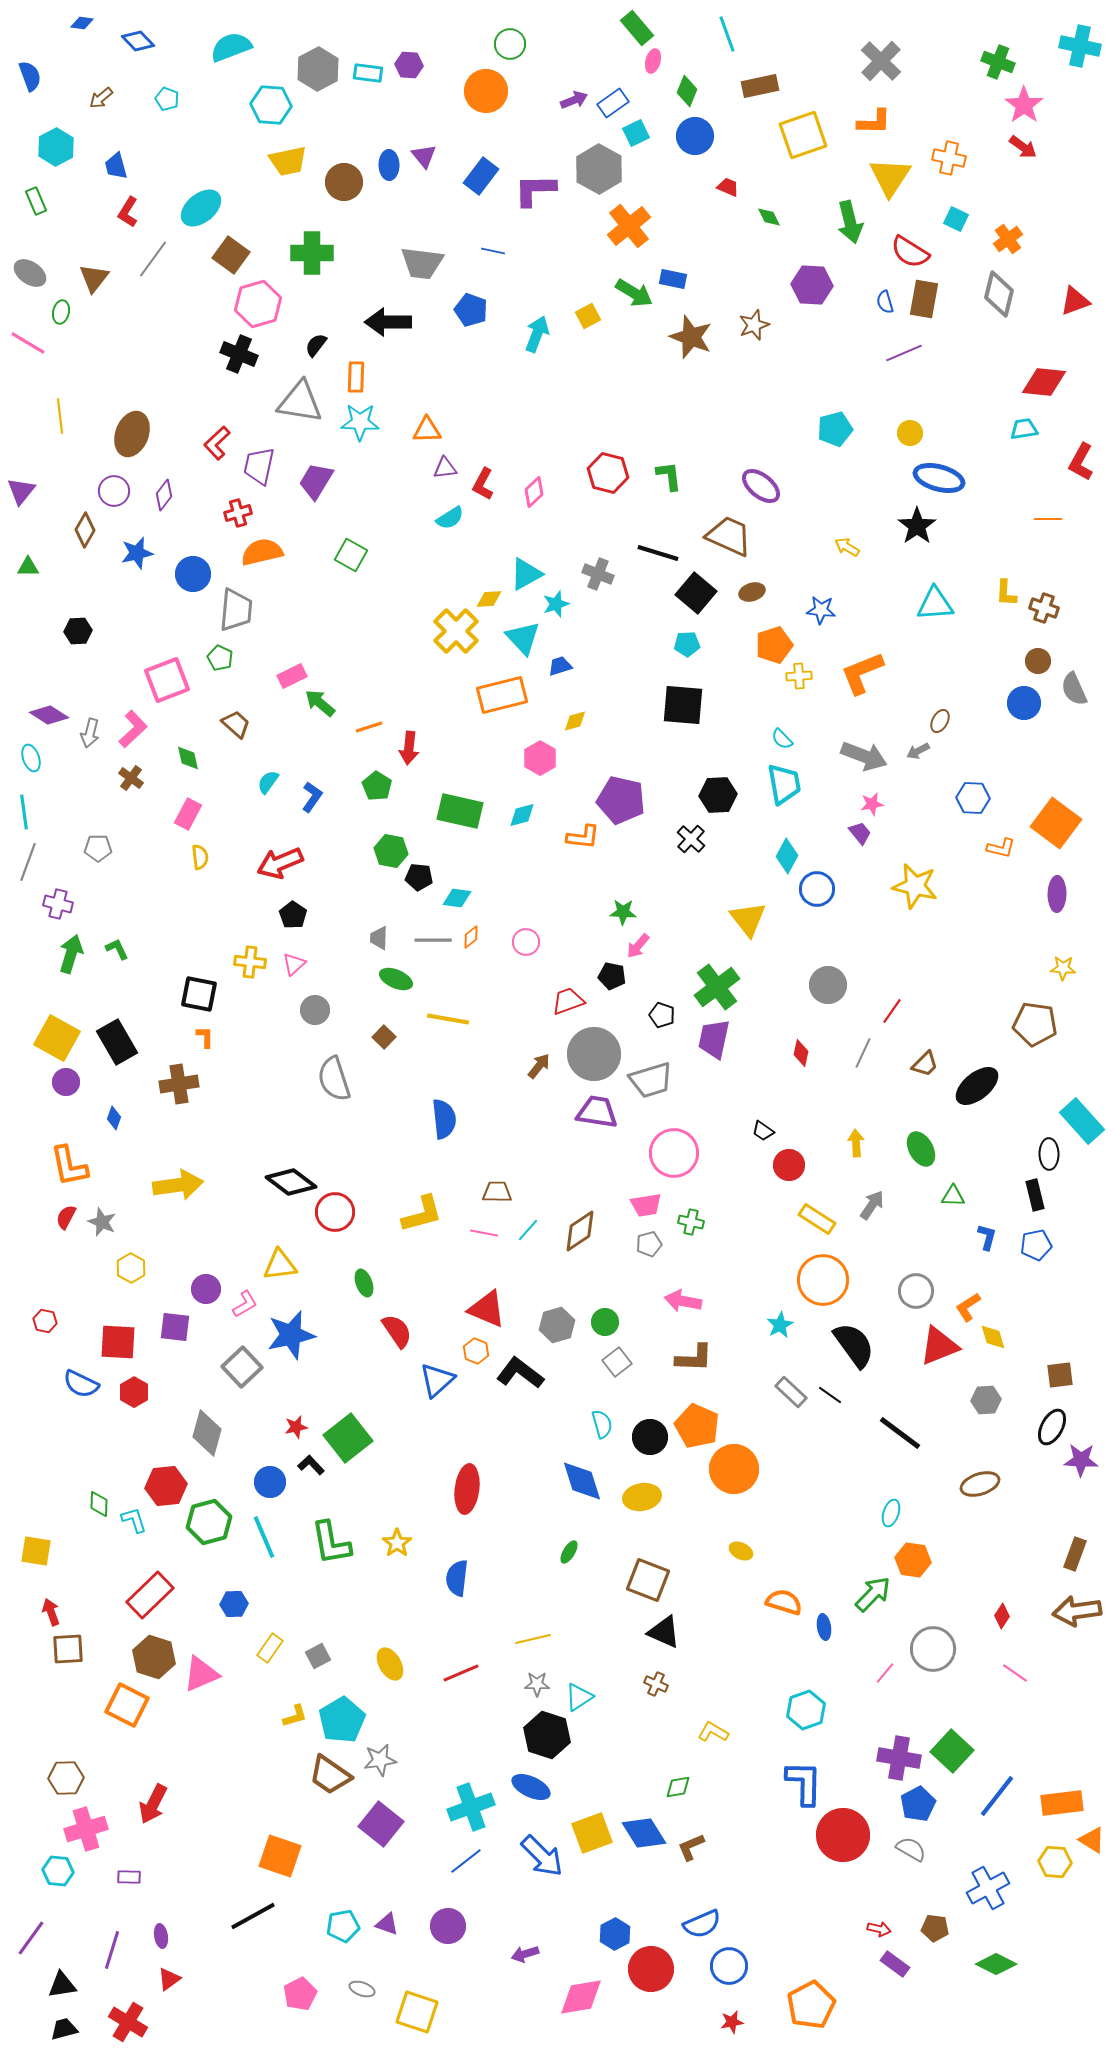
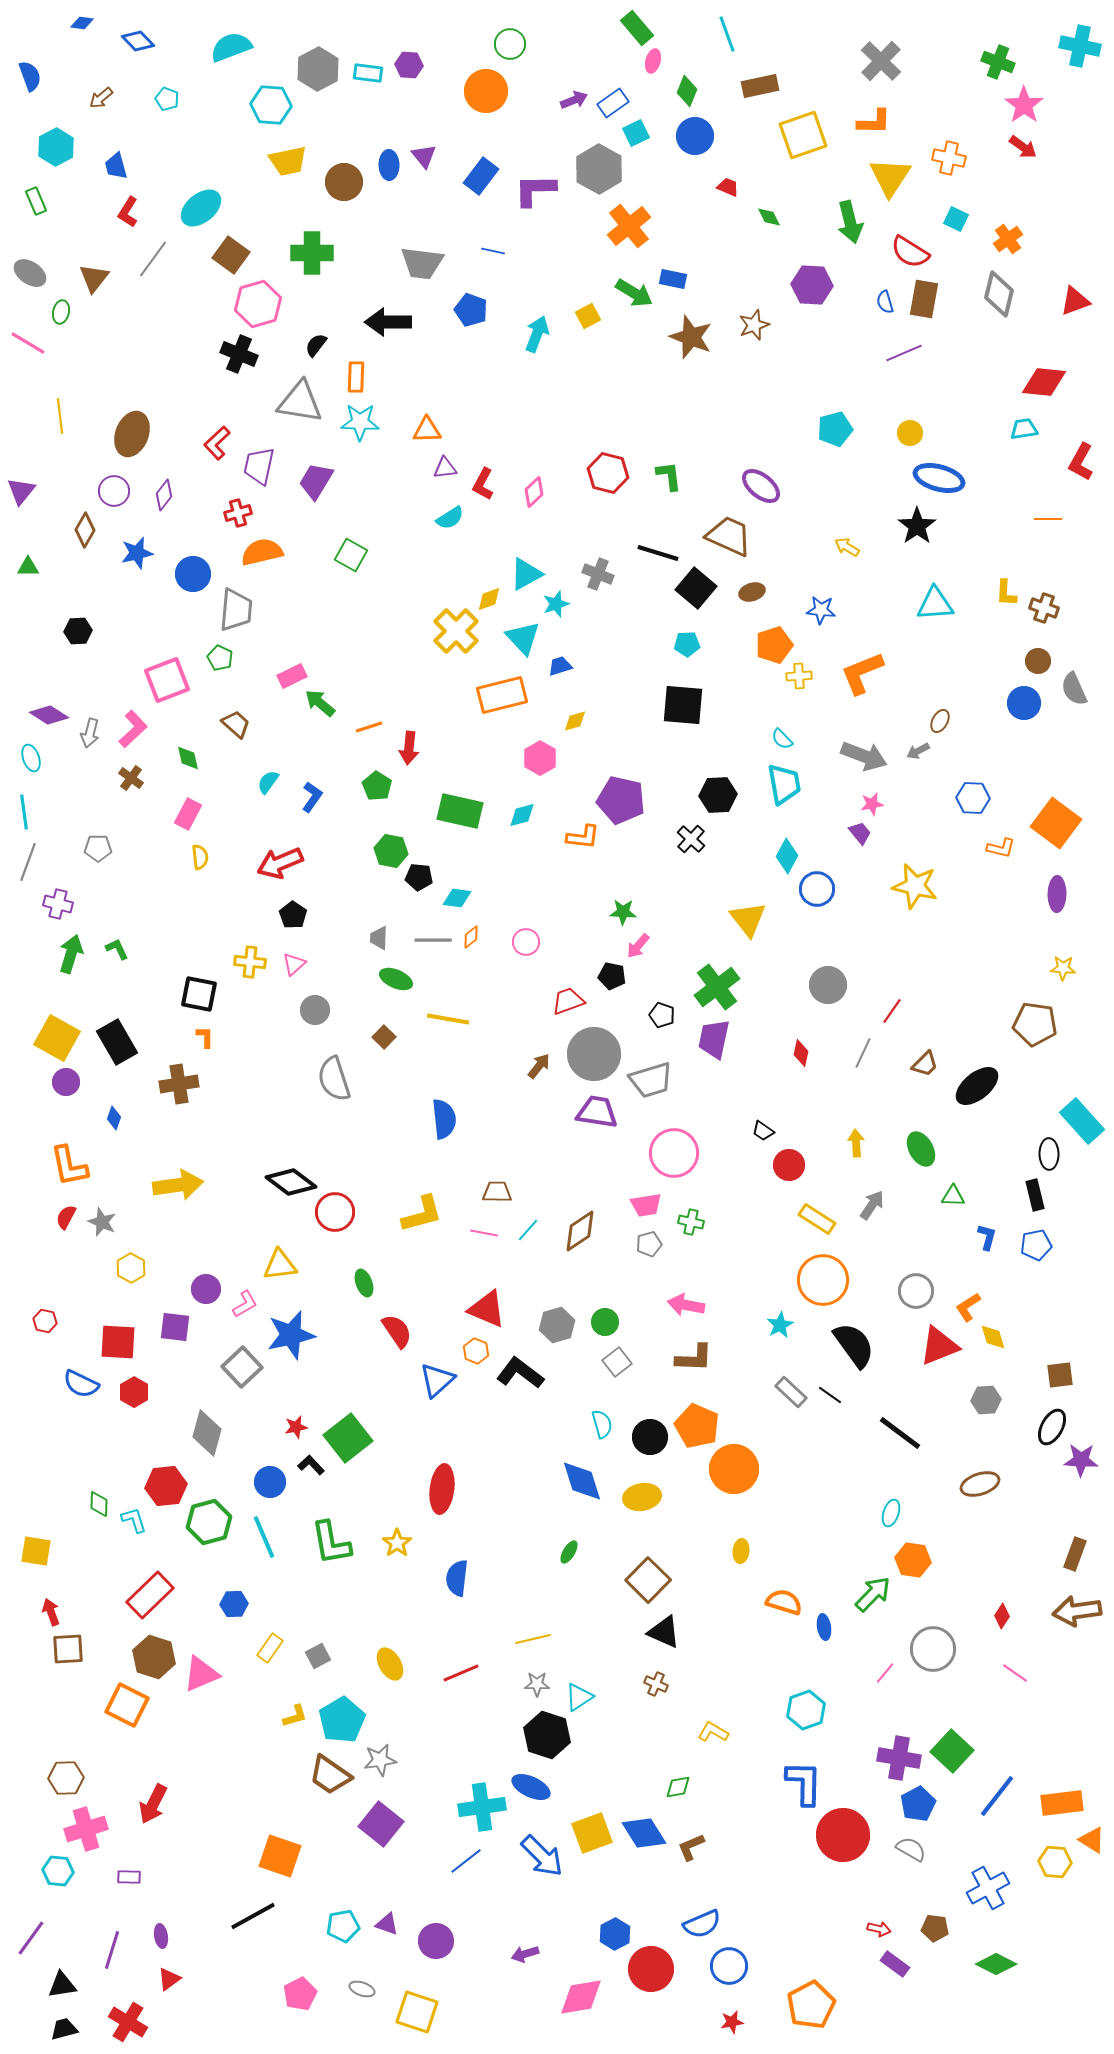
black square at (696, 593): moved 5 px up
yellow diamond at (489, 599): rotated 16 degrees counterclockwise
pink arrow at (683, 1301): moved 3 px right, 4 px down
red ellipse at (467, 1489): moved 25 px left
yellow ellipse at (741, 1551): rotated 70 degrees clockwise
brown square at (648, 1580): rotated 24 degrees clockwise
cyan cross at (471, 1807): moved 11 px right; rotated 12 degrees clockwise
purple circle at (448, 1926): moved 12 px left, 15 px down
